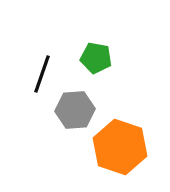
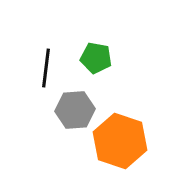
black line: moved 4 px right, 6 px up; rotated 12 degrees counterclockwise
orange hexagon: moved 6 px up
